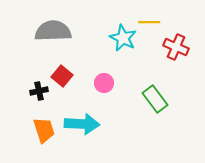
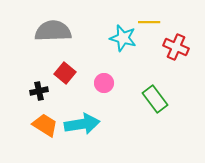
cyan star: rotated 12 degrees counterclockwise
red square: moved 3 px right, 3 px up
cyan arrow: rotated 12 degrees counterclockwise
orange trapezoid: moved 1 px right, 5 px up; rotated 40 degrees counterclockwise
